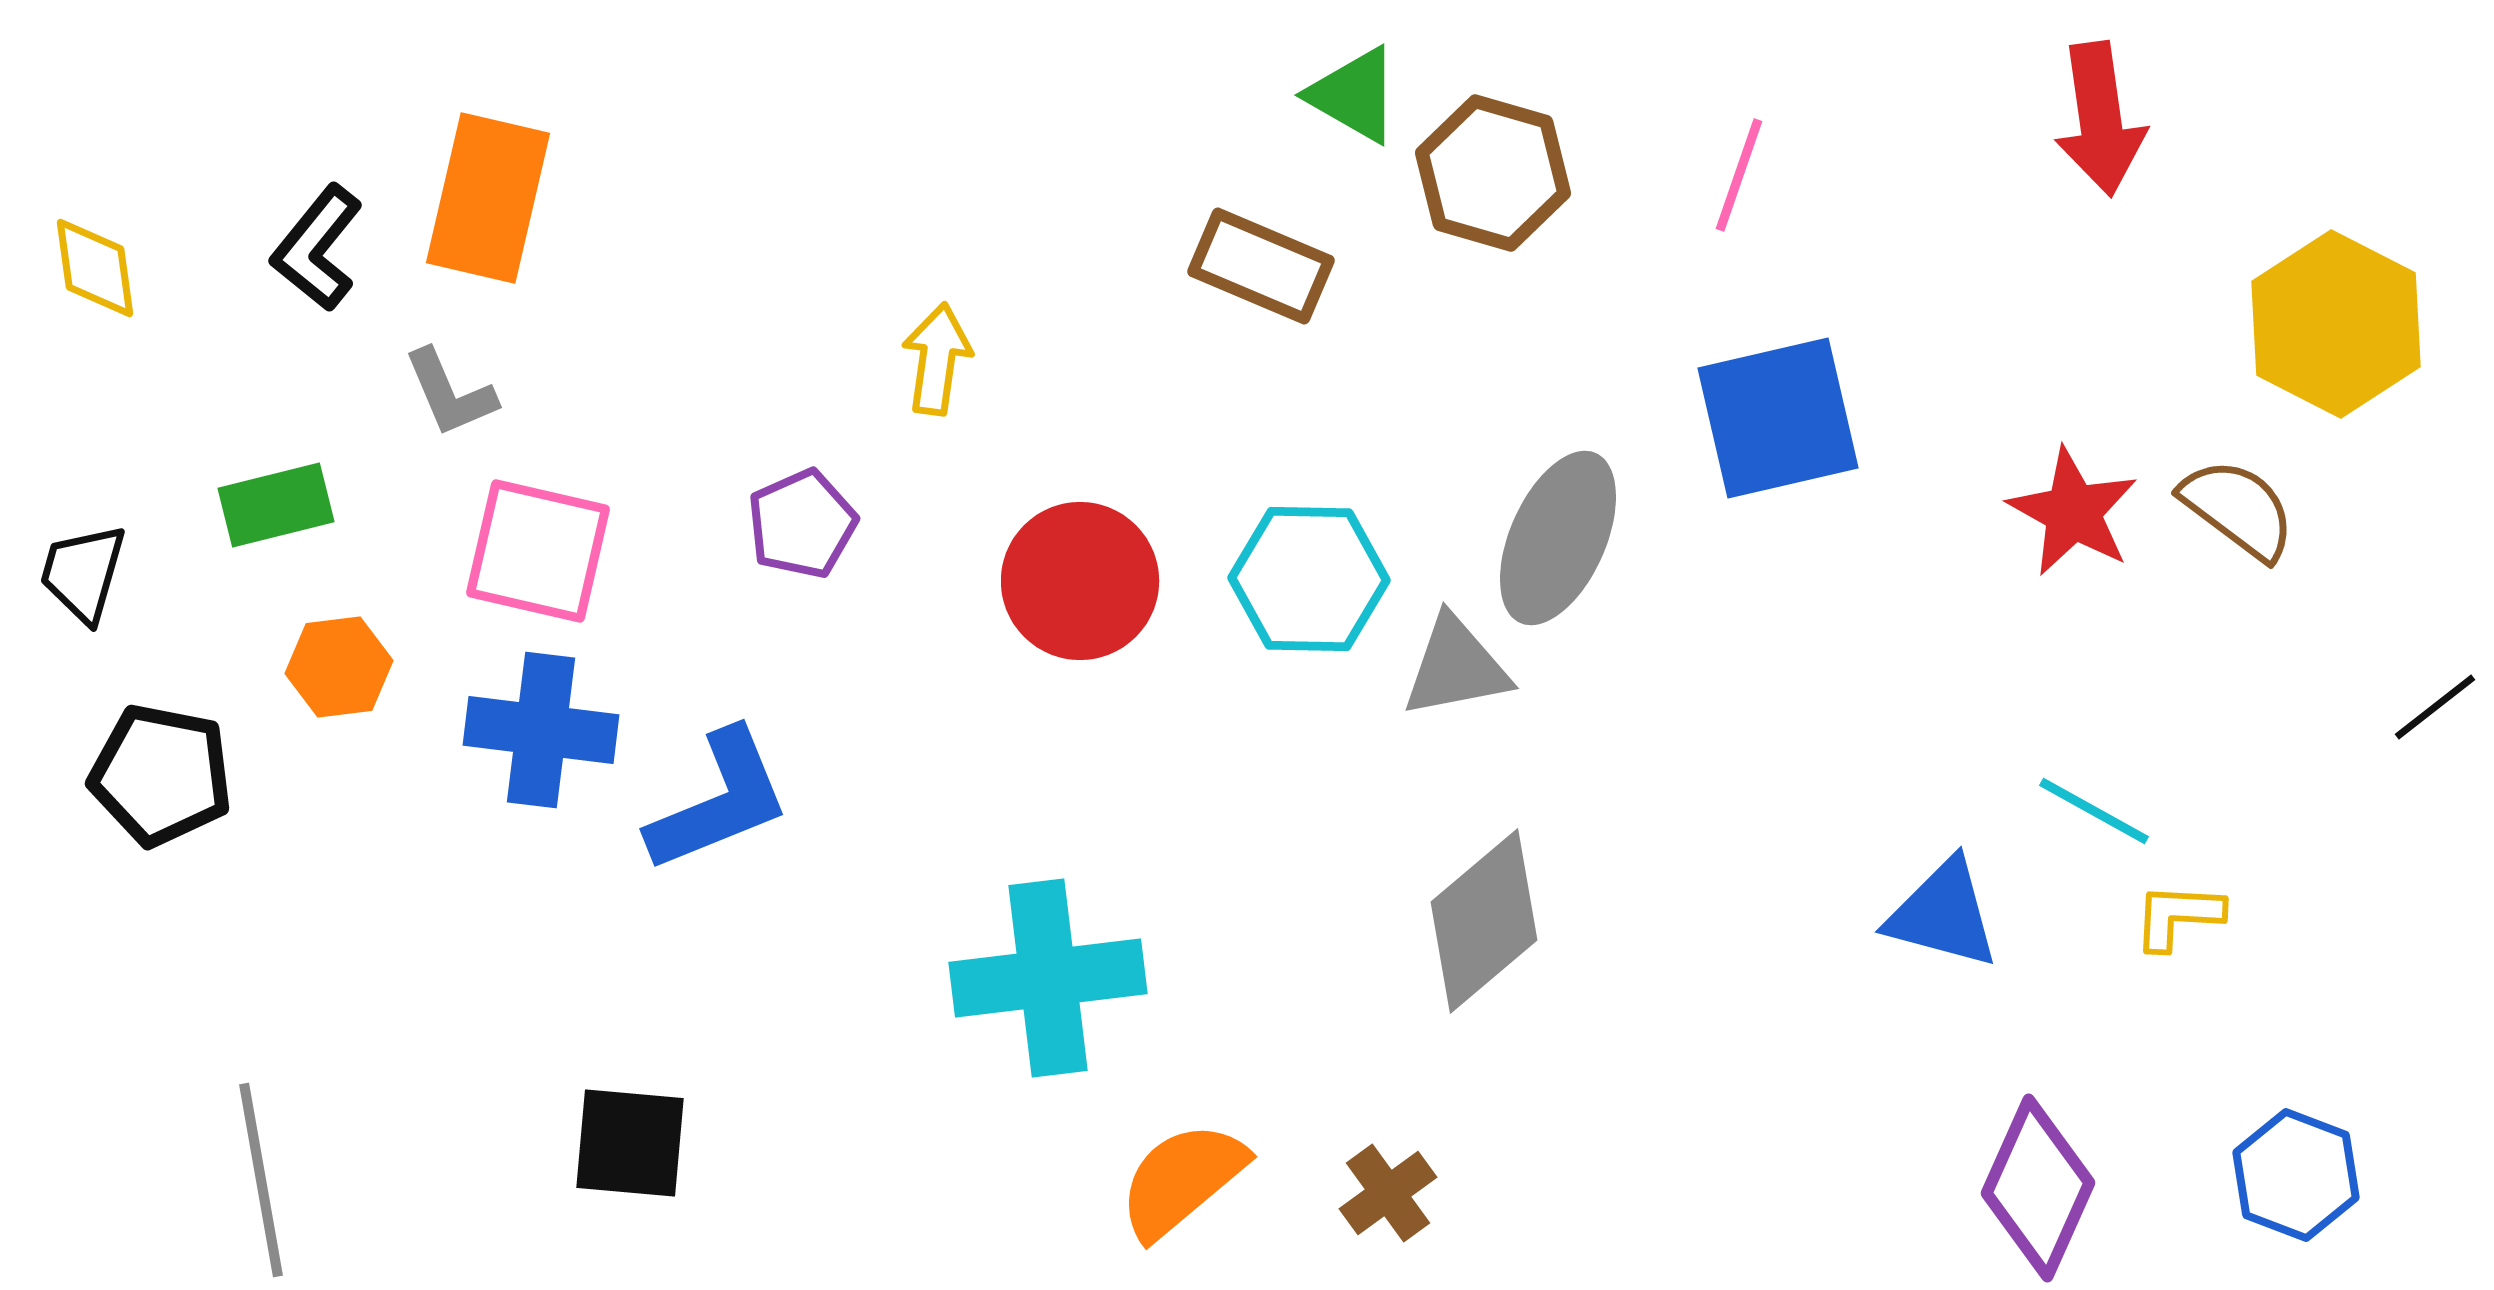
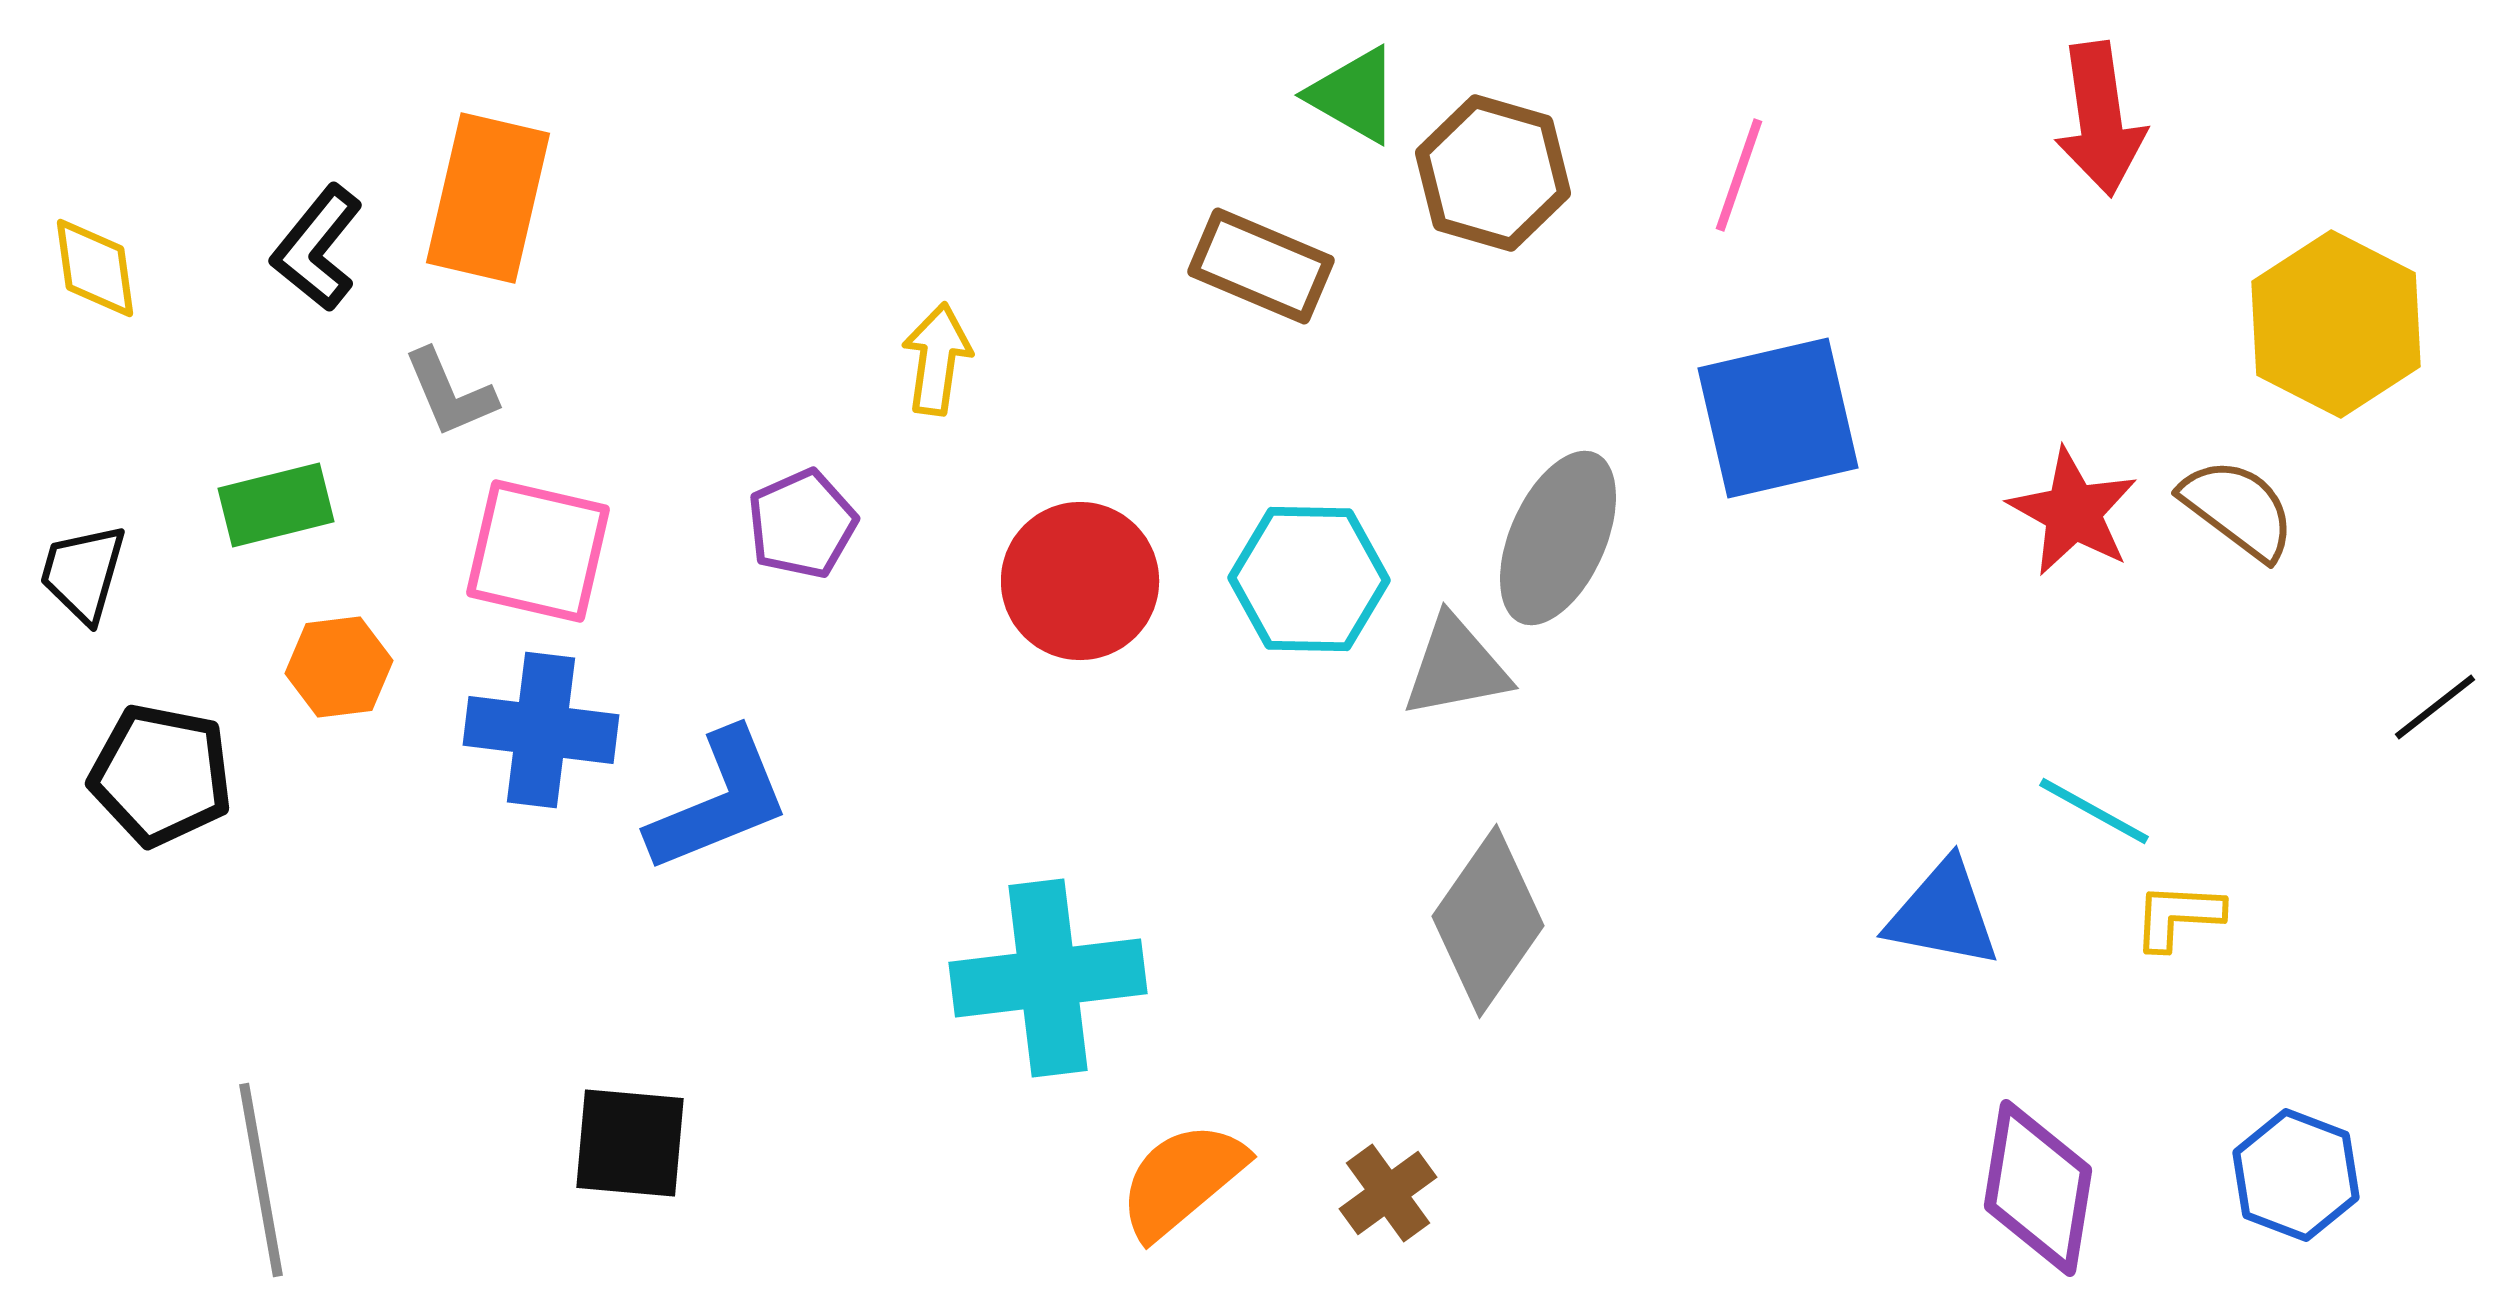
blue triangle: rotated 4 degrees counterclockwise
gray diamond: moved 4 px right; rotated 15 degrees counterclockwise
purple diamond: rotated 15 degrees counterclockwise
